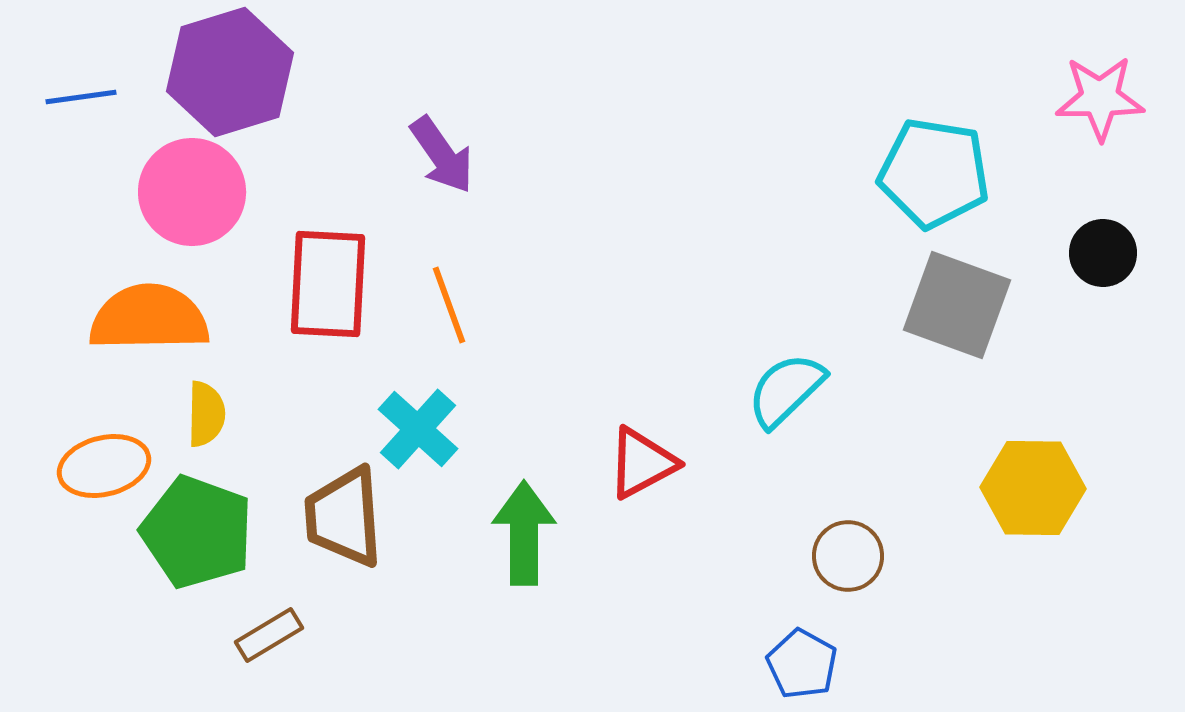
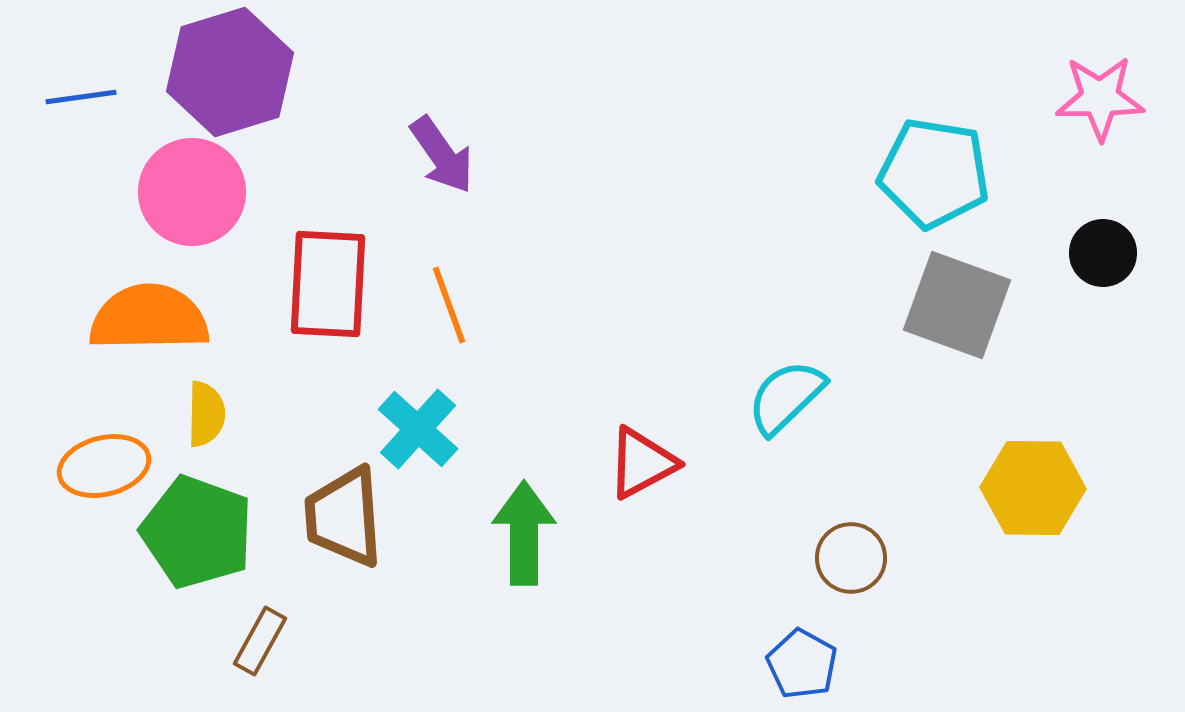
cyan semicircle: moved 7 px down
brown circle: moved 3 px right, 2 px down
brown rectangle: moved 9 px left, 6 px down; rotated 30 degrees counterclockwise
